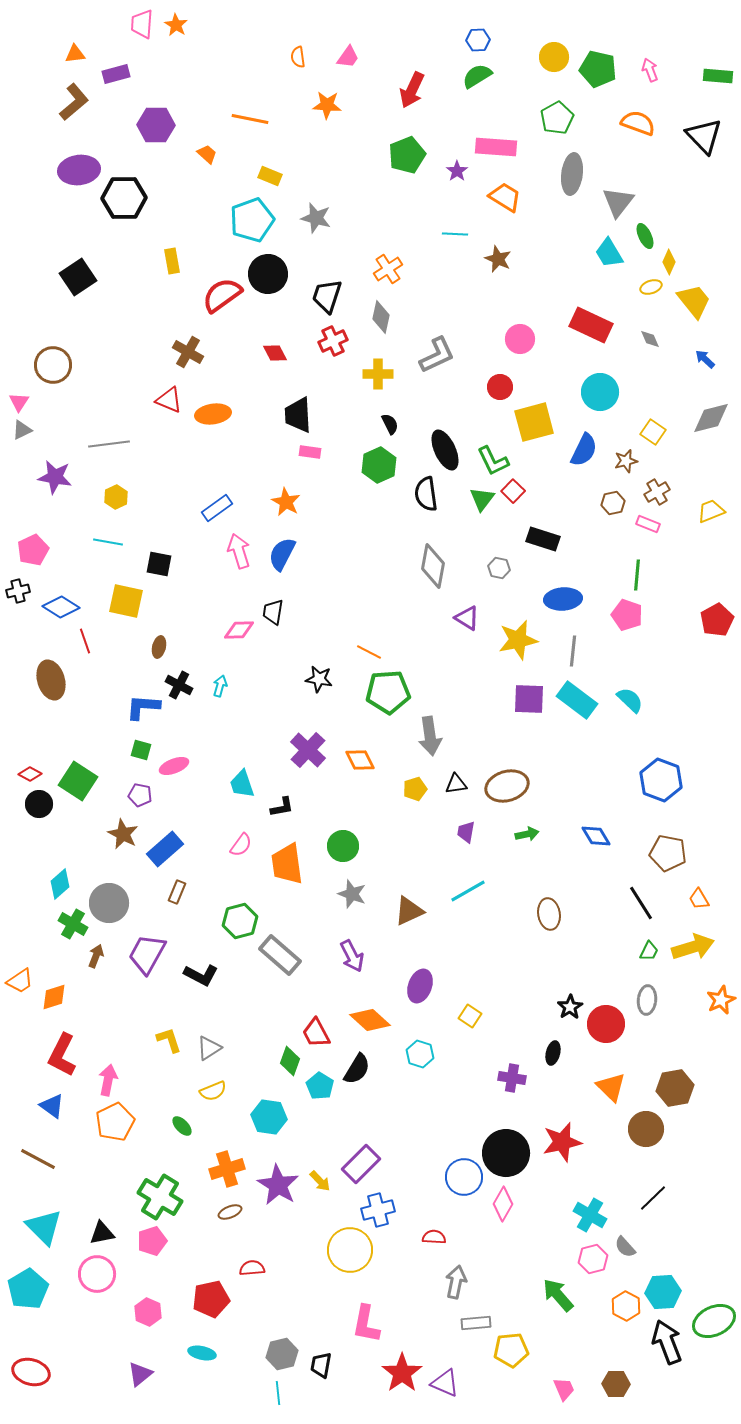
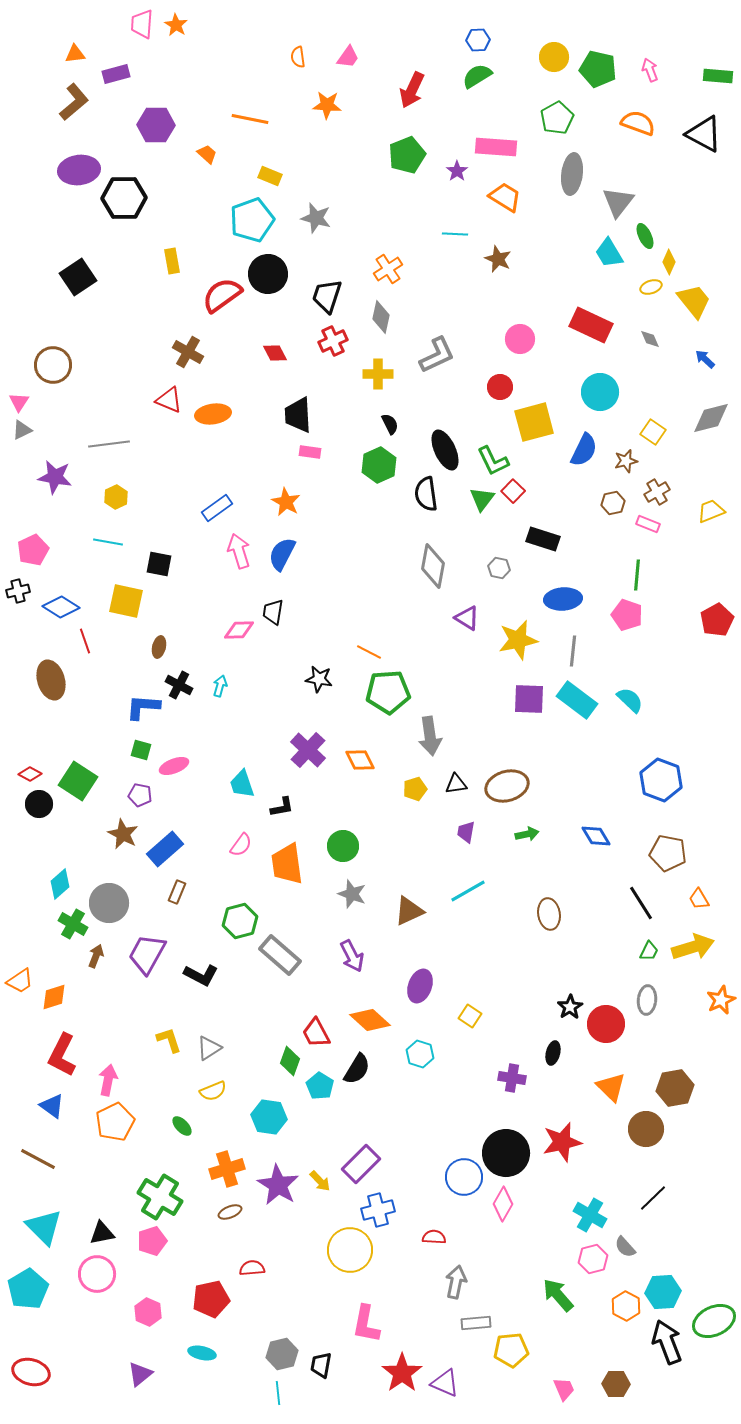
black triangle at (704, 136): moved 2 px up; rotated 18 degrees counterclockwise
